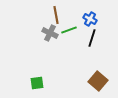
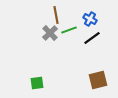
gray cross: rotated 21 degrees clockwise
black line: rotated 36 degrees clockwise
brown square: moved 1 px up; rotated 36 degrees clockwise
